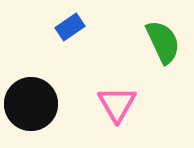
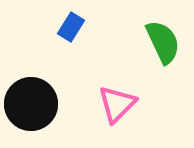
blue rectangle: moved 1 px right; rotated 24 degrees counterclockwise
pink triangle: rotated 15 degrees clockwise
